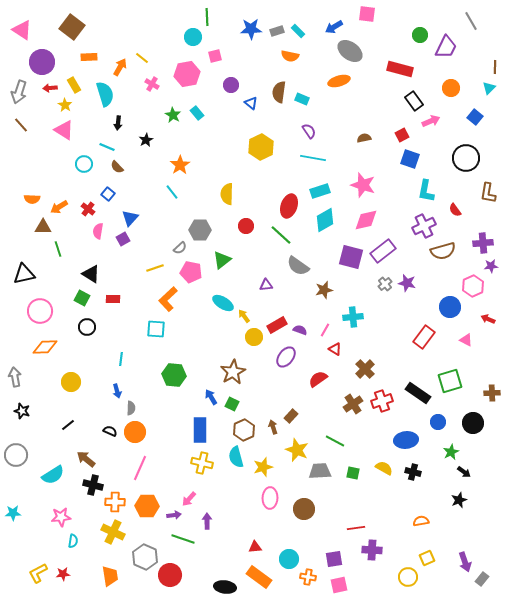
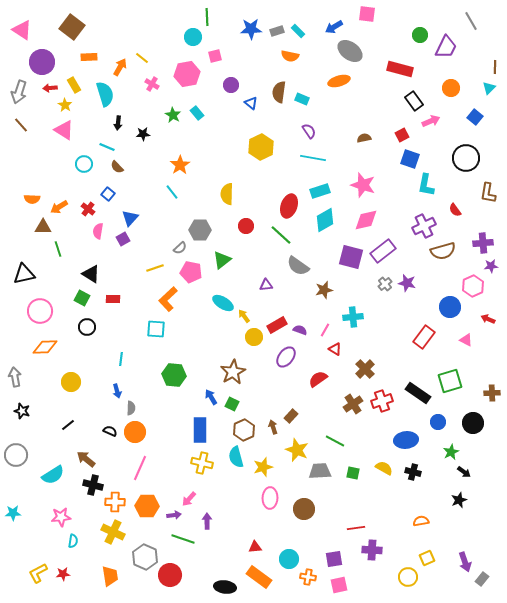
black star at (146, 140): moved 3 px left, 6 px up; rotated 24 degrees clockwise
cyan L-shape at (426, 191): moved 6 px up
